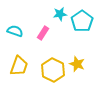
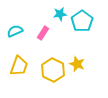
cyan semicircle: rotated 42 degrees counterclockwise
